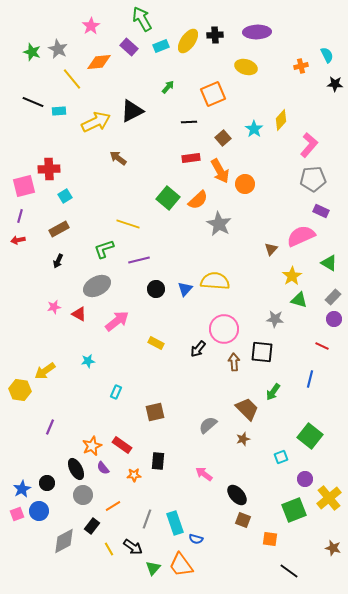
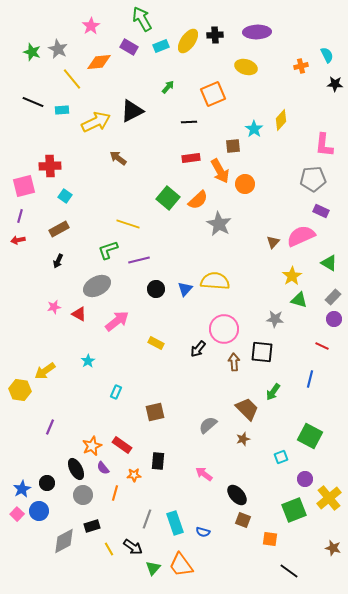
purple rectangle at (129, 47): rotated 12 degrees counterclockwise
cyan rectangle at (59, 111): moved 3 px right, 1 px up
brown square at (223, 138): moved 10 px right, 8 px down; rotated 35 degrees clockwise
pink L-shape at (309, 145): moved 15 px right; rotated 145 degrees clockwise
red cross at (49, 169): moved 1 px right, 3 px up
cyan square at (65, 196): rotated 24 degrees counterclockwise
green L-shape at (104, 249): moved 4 px right, 1 px down
brown triangle at (271, 249): moved 2 px right, 7 px up
cyan star at (88, 361): rotated 24 degrees counterclockwise
green square at (310, 436): rotated 10 degrees counterclockwise
orange line at (113, 506): moved 2 px right, 13 px up; rotated 42 degrees counterclockwise
pink square at (17, 514): rotated 24 degrees counterclockwise
black rectangle at (92, 526): rotated 35 degrees clockwise
blue semicircle at (196, 539): moved 7 px right, 7 px up
